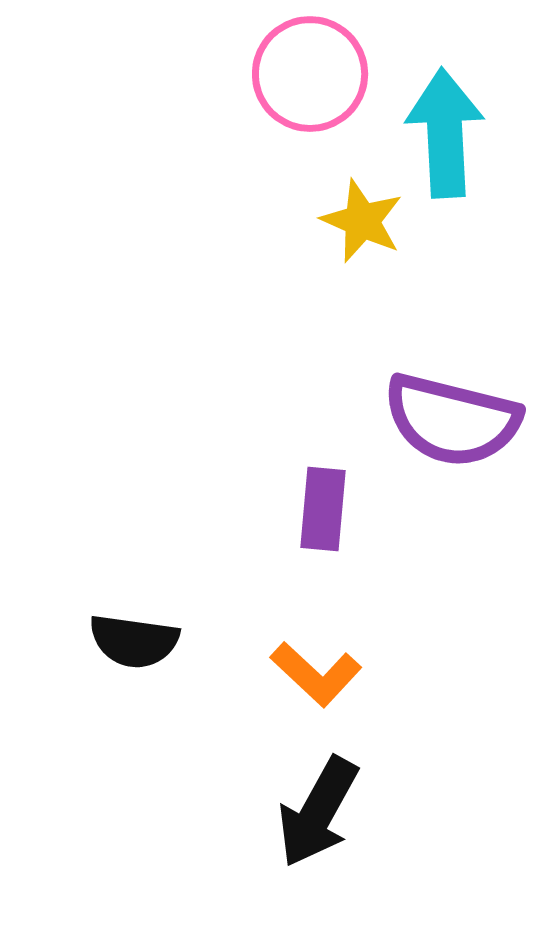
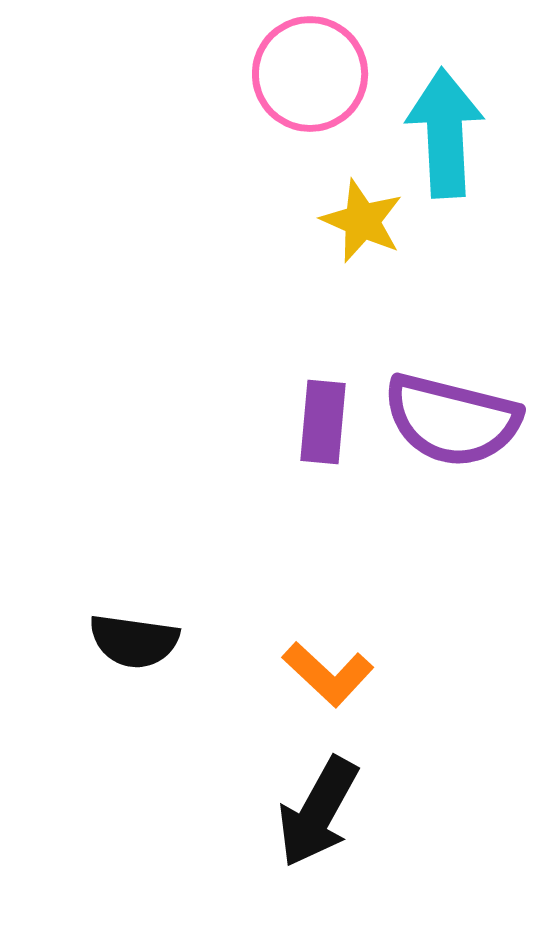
purple rectangle: moved 87 px up
orange L-shape: moved 12 px right
